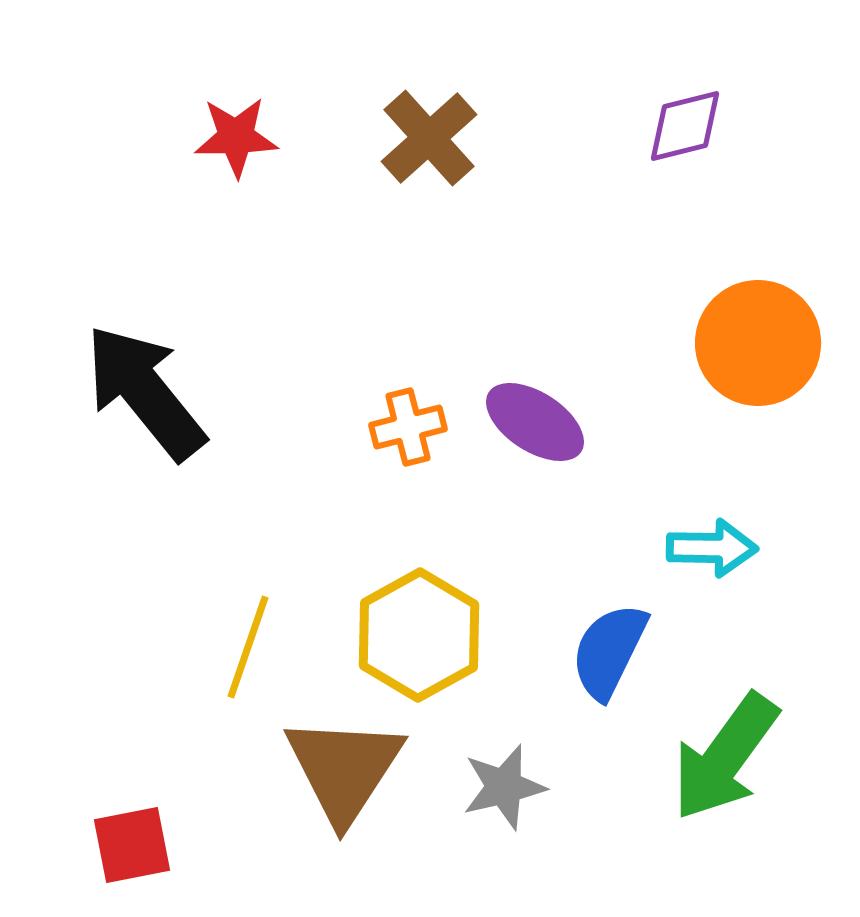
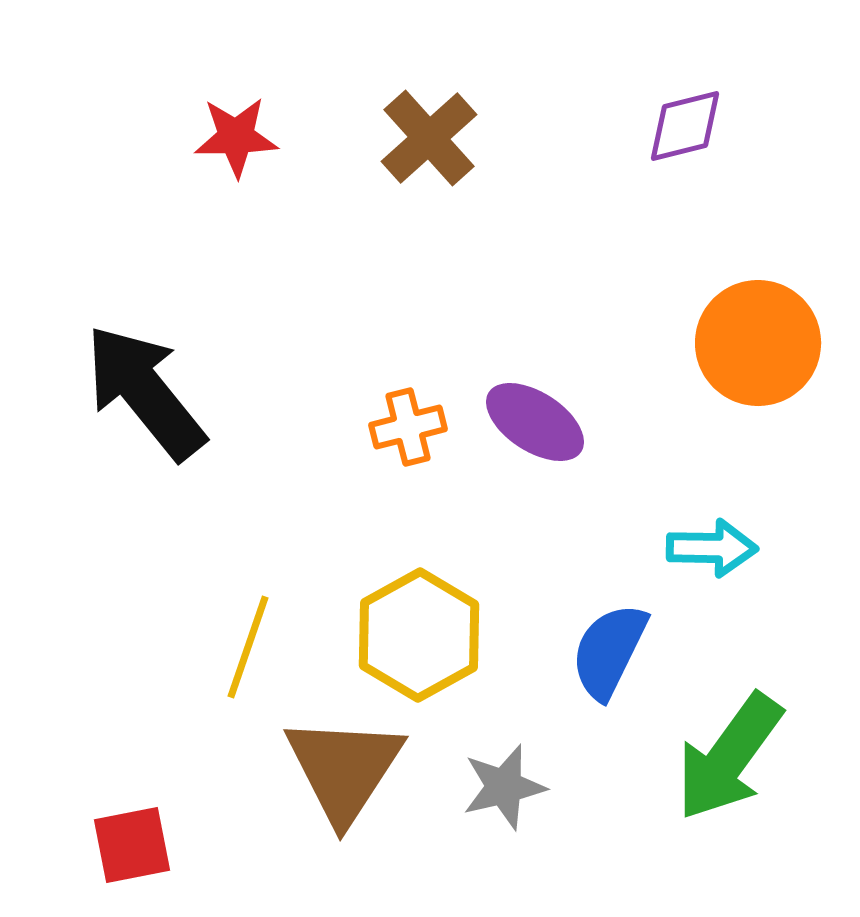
green arrow: moved 4 px right
